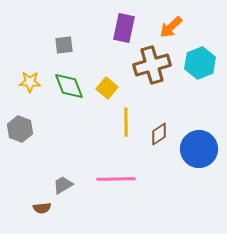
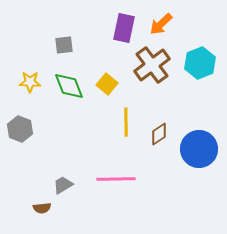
orange arrow: moved 10 px left, 3 px up
brown cross: rotated 21 degrees counterclockwise
yellow square: moved 4 px up
